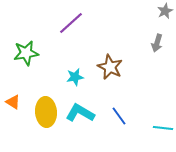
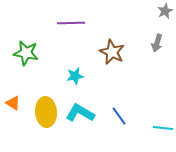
purple line: rotated 40 degrees clockwise
green star: rotated 20 degrees clockwise
brown star: moved 2 px right, 15 px up
cyan star: moved 1 px up
orange triangle: moved 1 px down
